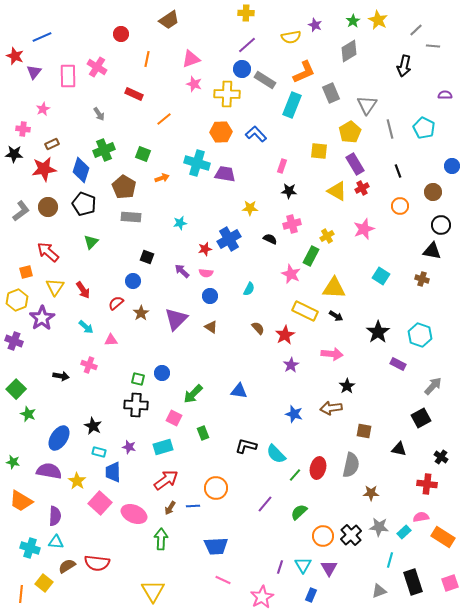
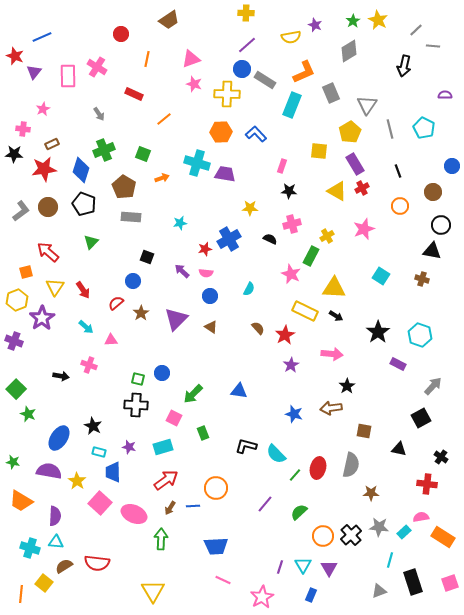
brown semicircle at (67, 566): moved 3 px left
